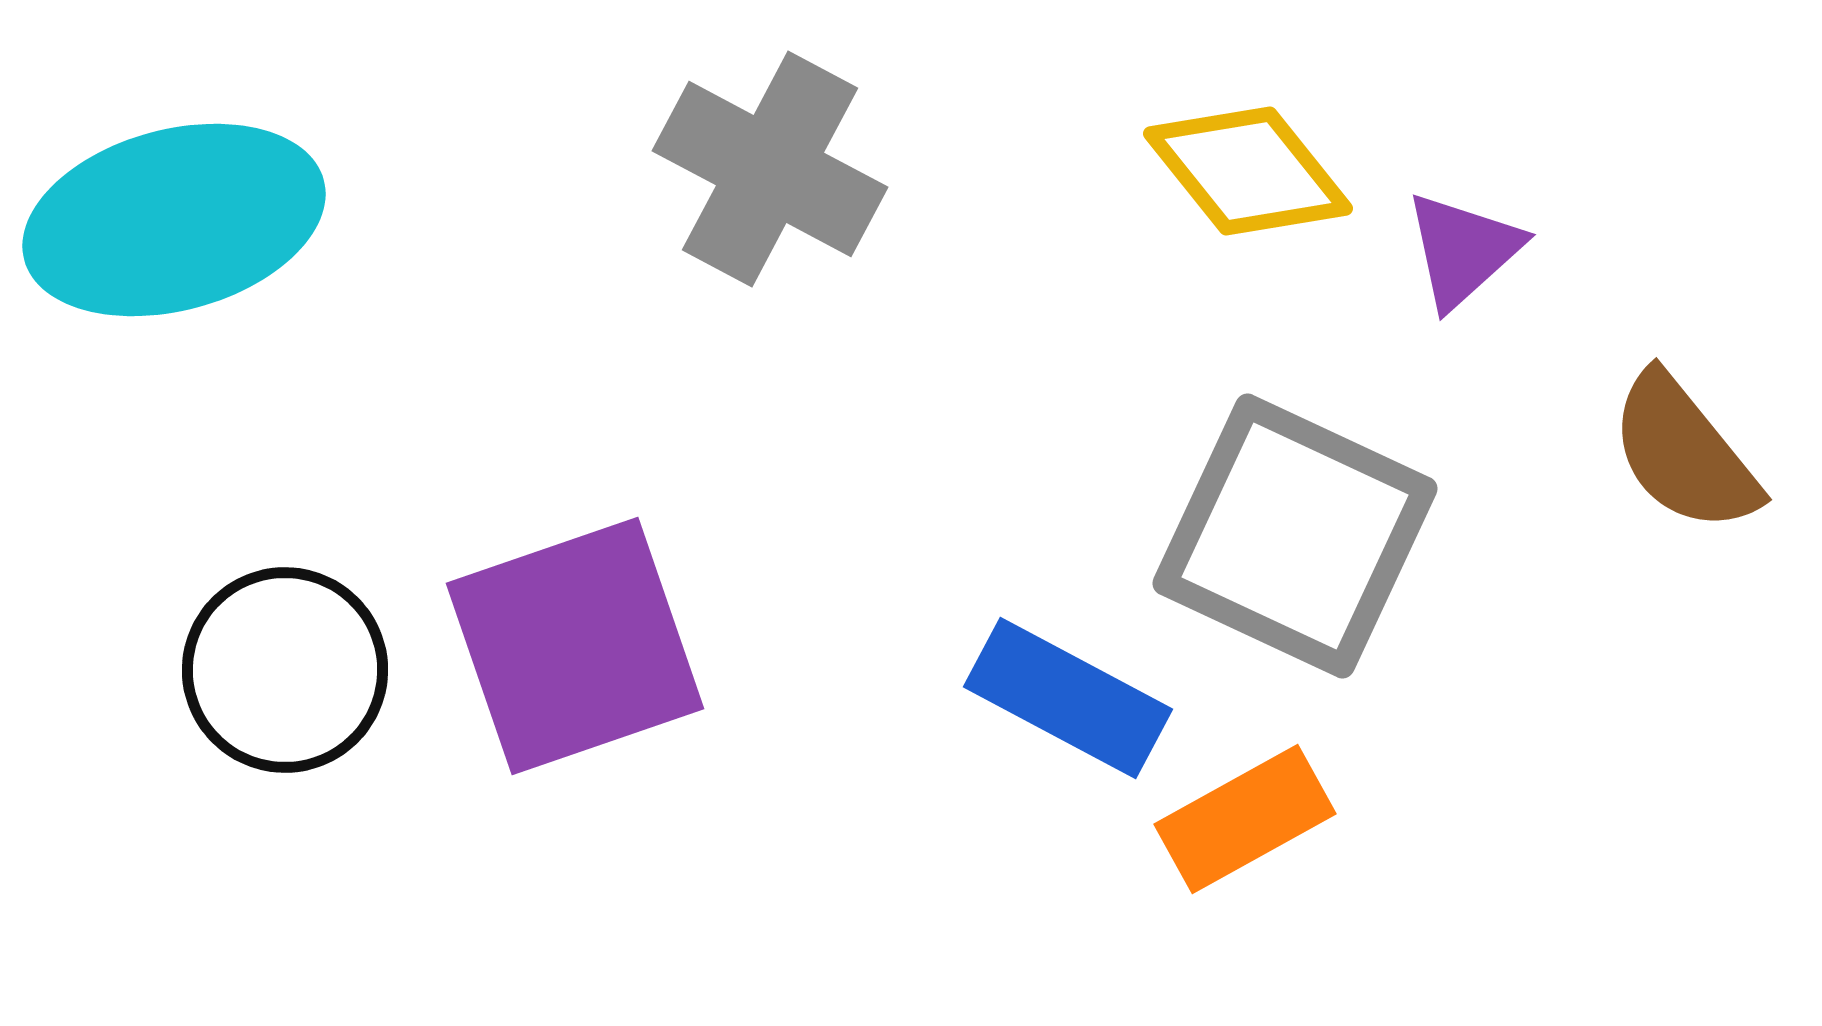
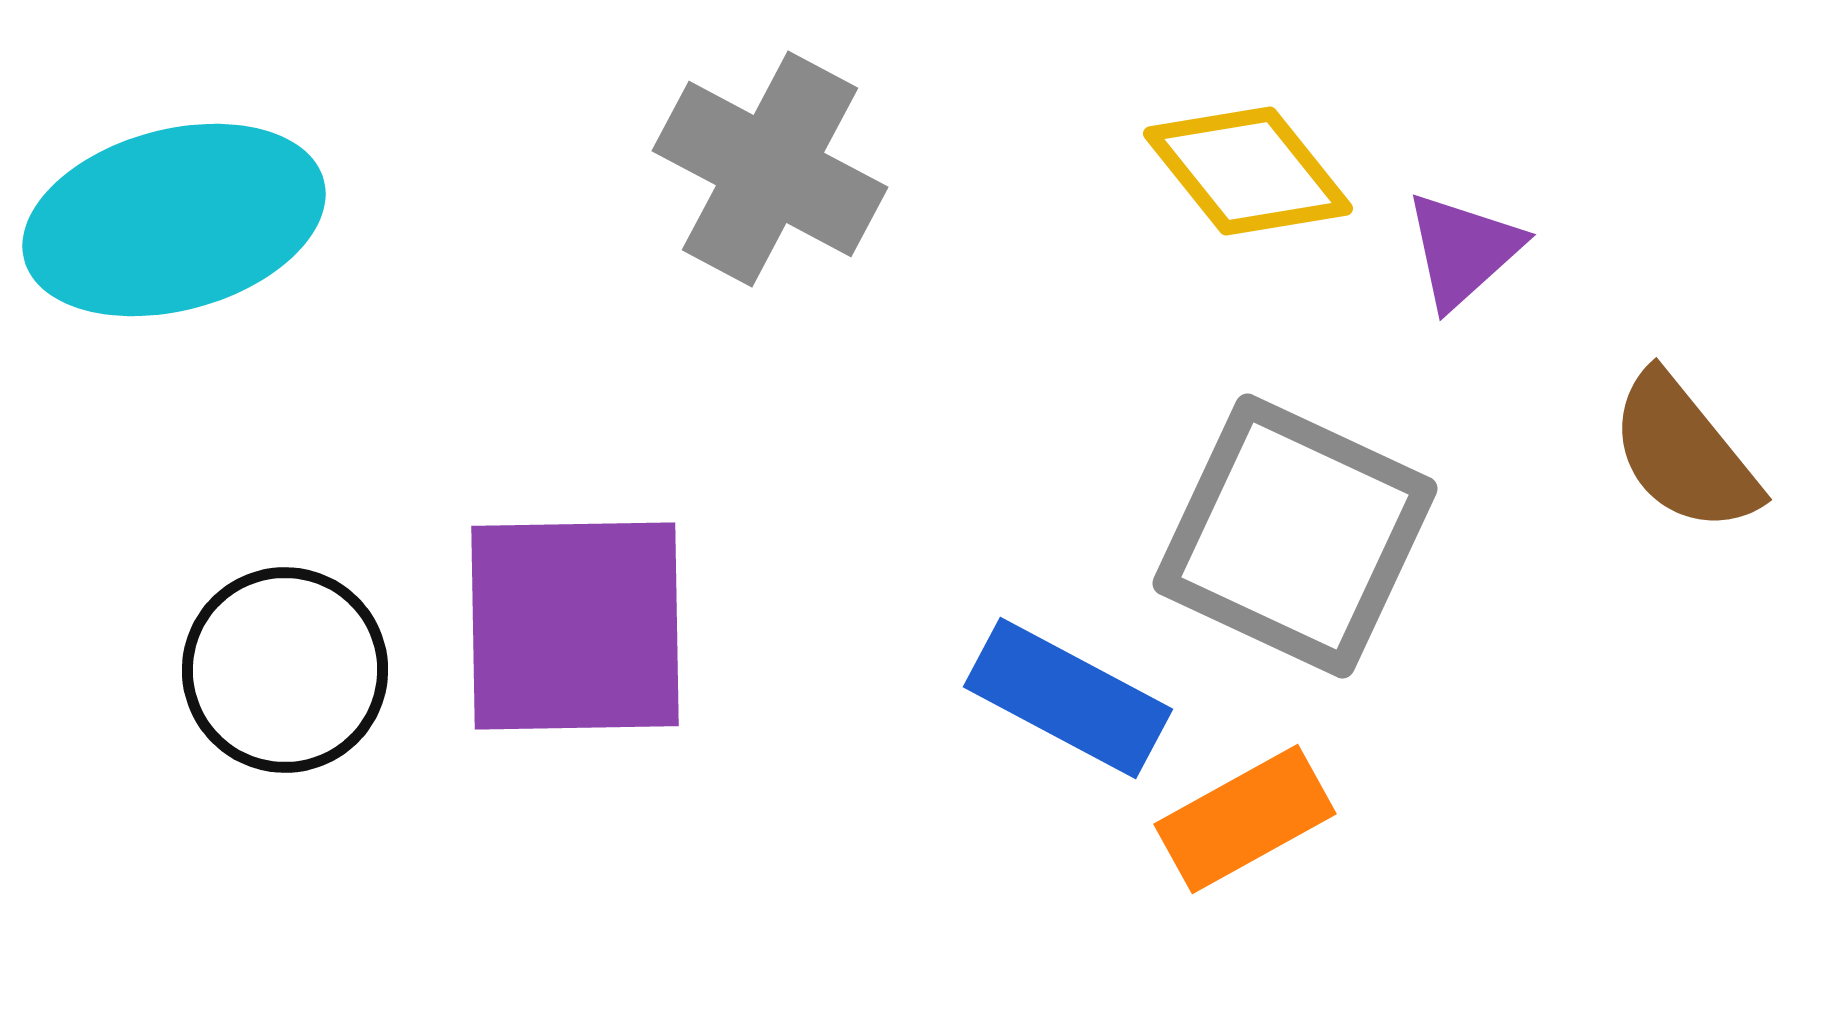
purple square: moved 20 px up; rotated 18 degrees clockwise
